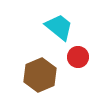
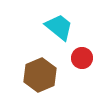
red circle: moved 4 px right, 1 px down
